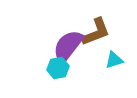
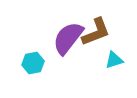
purple semicircle: moved 8 px up
cyan hexagon: moved 25 px left, 5 px up
